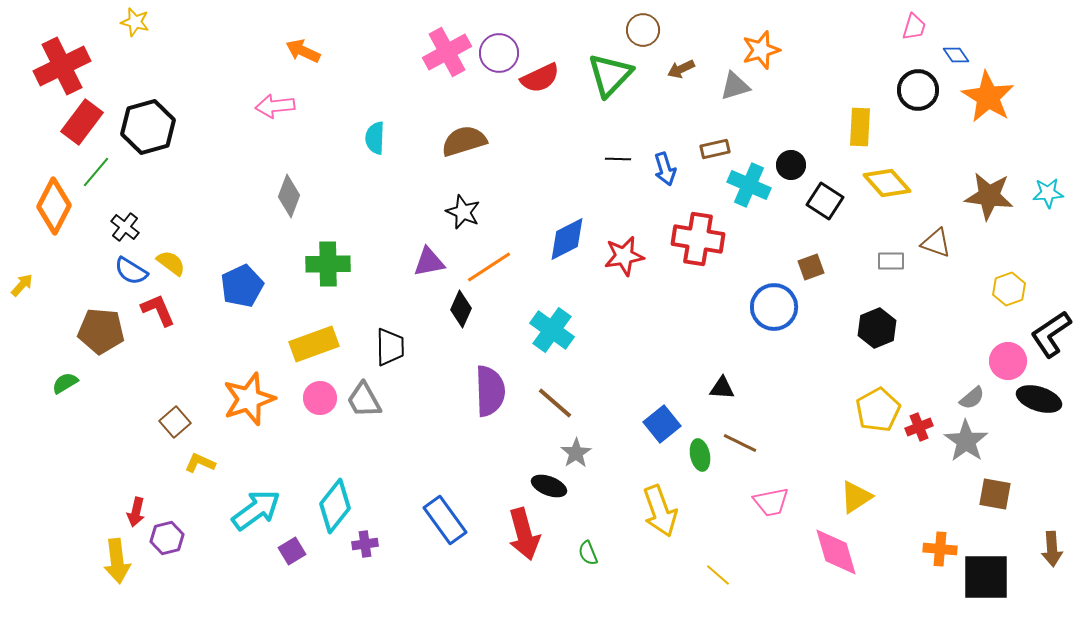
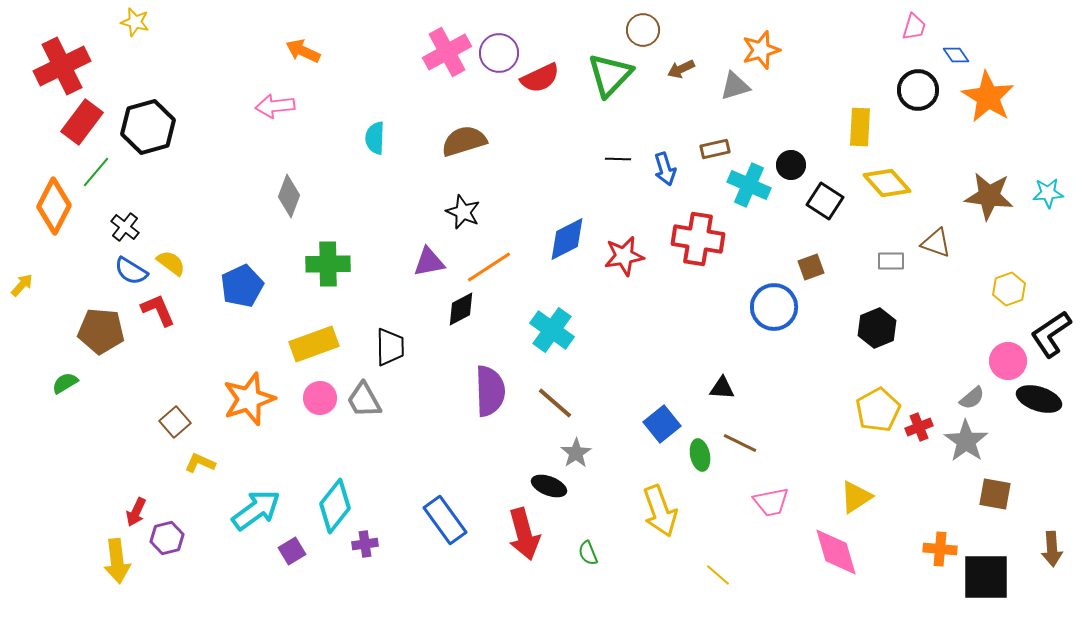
black diamond at (461, 309): rotated 39 degrees clockwise
red arrow at (136, 512): rotated 12 degrees clockwise
